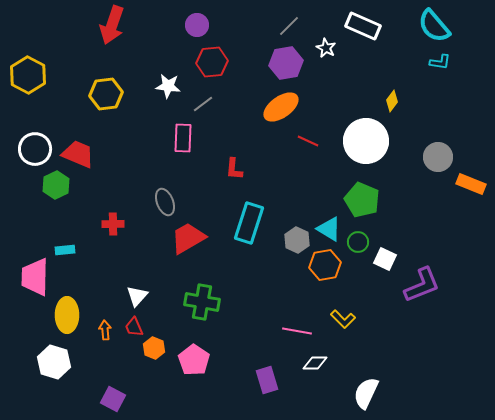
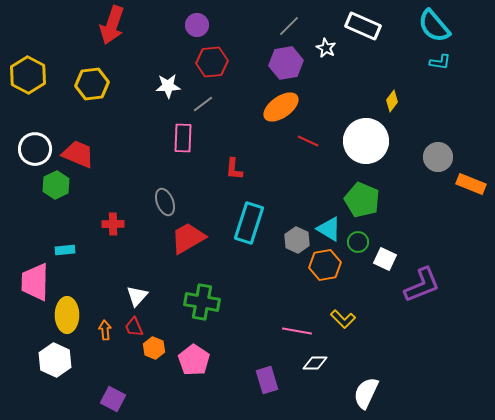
white star at (168, 86): rotated 10 degrees counterclockwise
yellow hexagon at (106, 94): moved 14 px left, 10 px up
pink trapezoid at (35, 277): moved 5 px down
white hexagon at (54, 362): moved 1 px right, 2 px up; rotated 8 degrees clockwise
